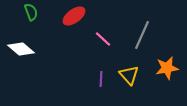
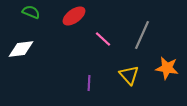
green semicircle: rotated 48 degrees counterclockwise
white diamond: rotated 48 degrees counterclockwise
orange star: rotated 20 degrees clockwise
purple line: moved 12 px left, 4 px down
